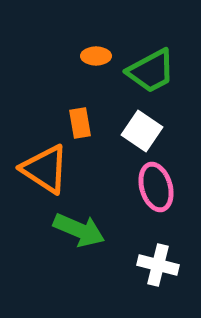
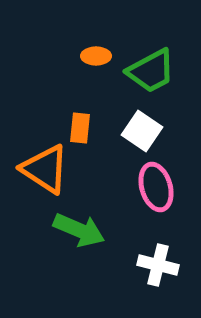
orange rectangle: moved 5 px down; rotated 16 degrees clockwise
